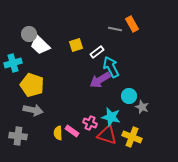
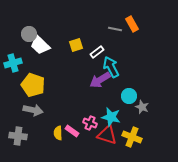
yellow pentagon: moved 1 px right
